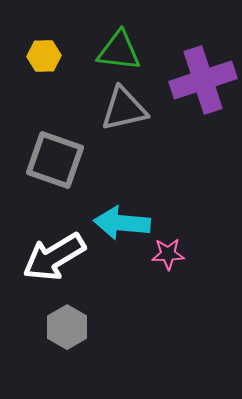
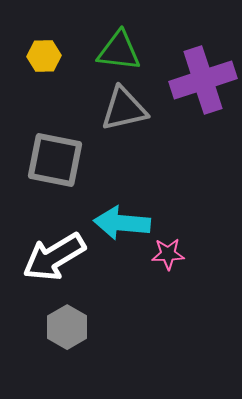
gray square: rotated 8 degrees counterclockwise
